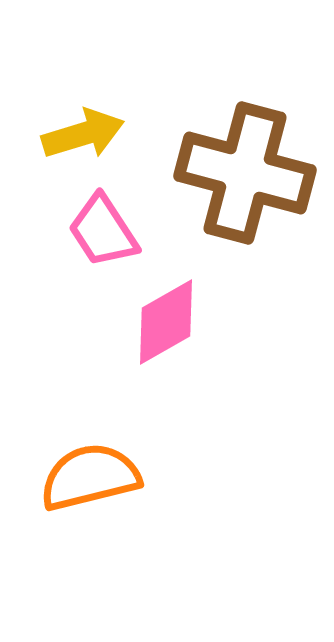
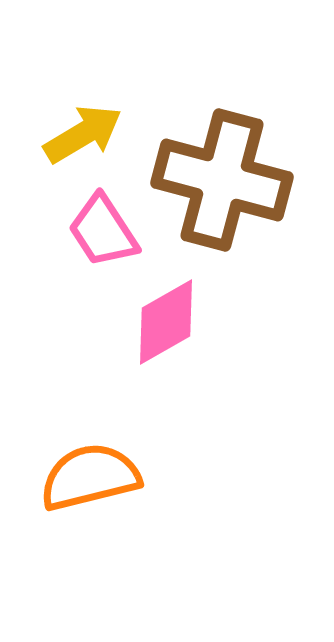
yellow arrow: rotated 14 degrees counterclockwise
brown cross: moved 23 px left, 7 px down
